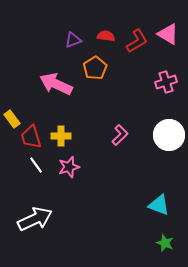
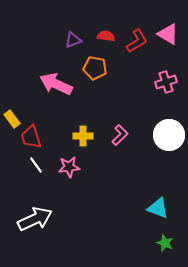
orange pentagon: rotated 30 degrees counterclockwise
yellow cross: moved 22 px right
pink star: rotated 10 degrees clockwise
cyan triangle: moved 1 px left, 3 px down
